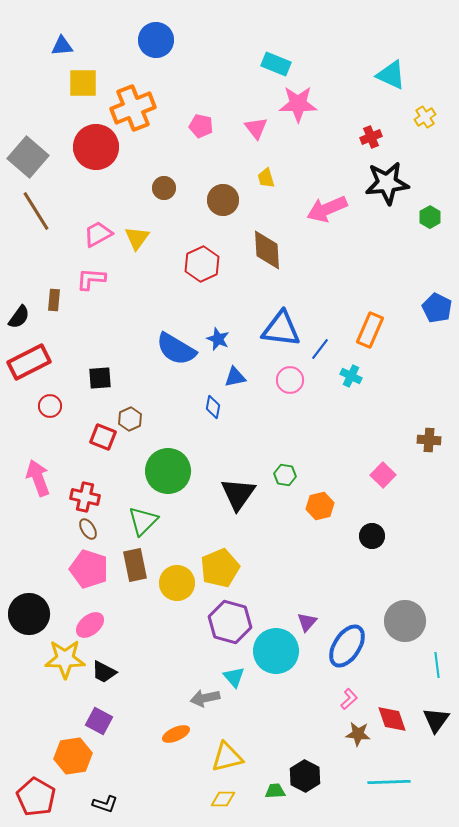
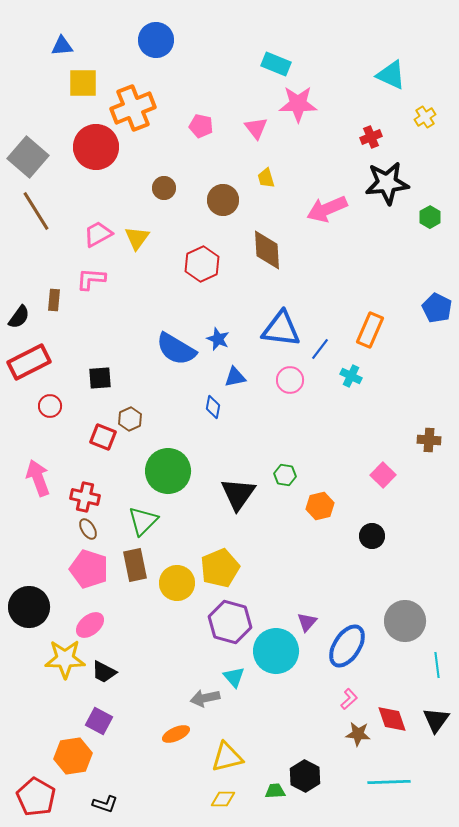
black circle at (29, 614): moved 7 px up
